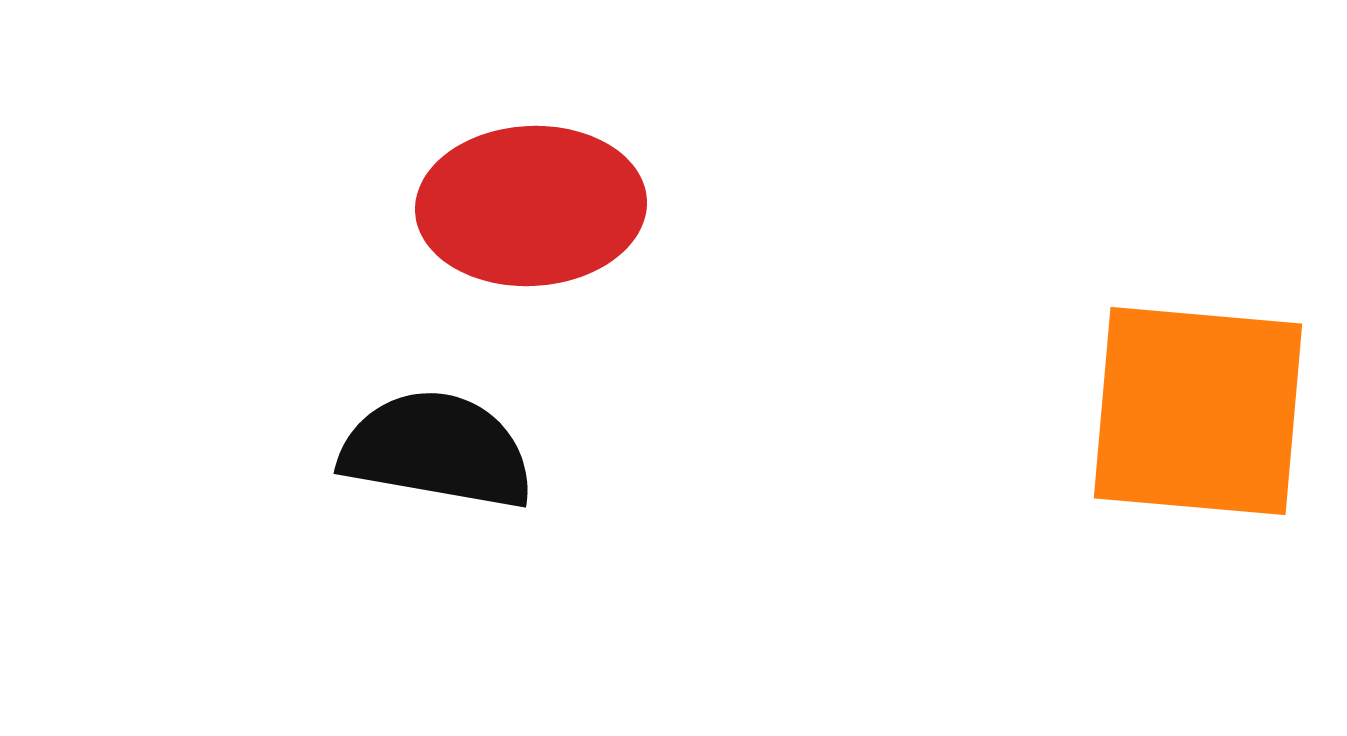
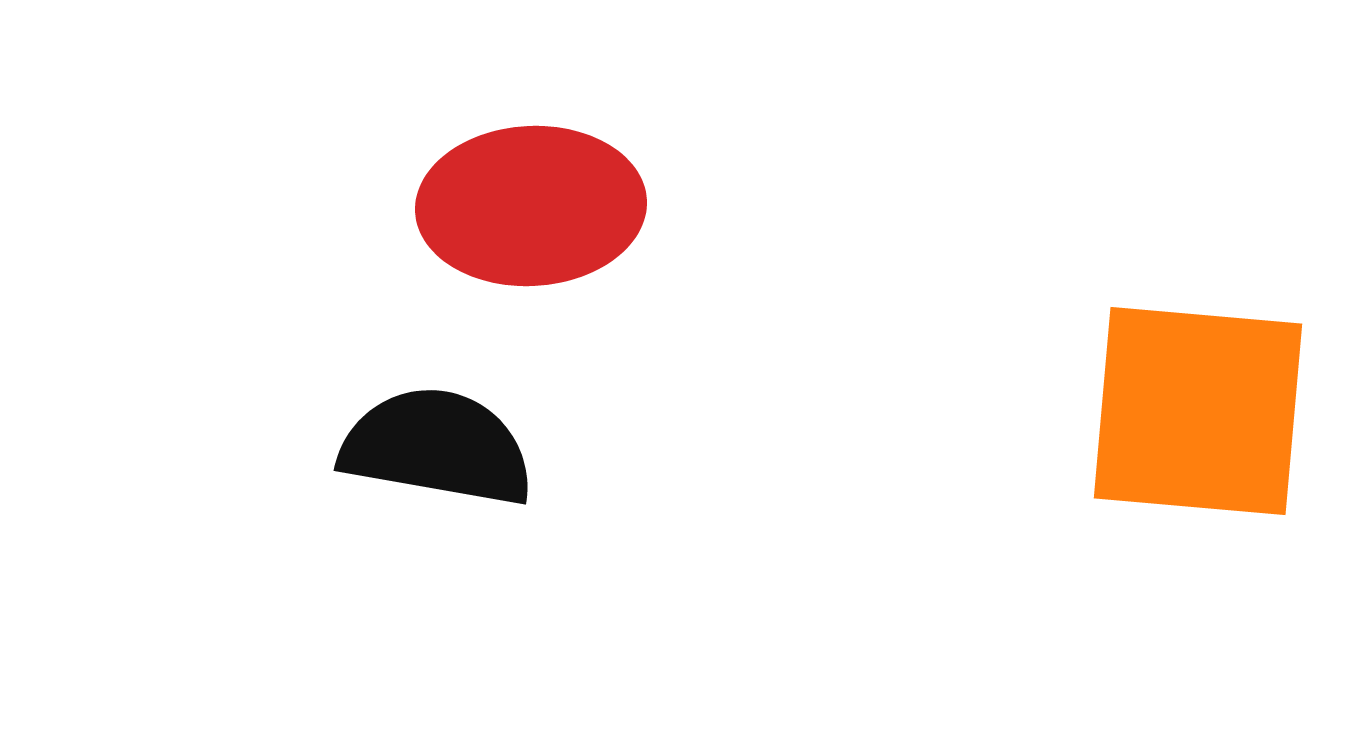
black semicircle: moved 3 px up
